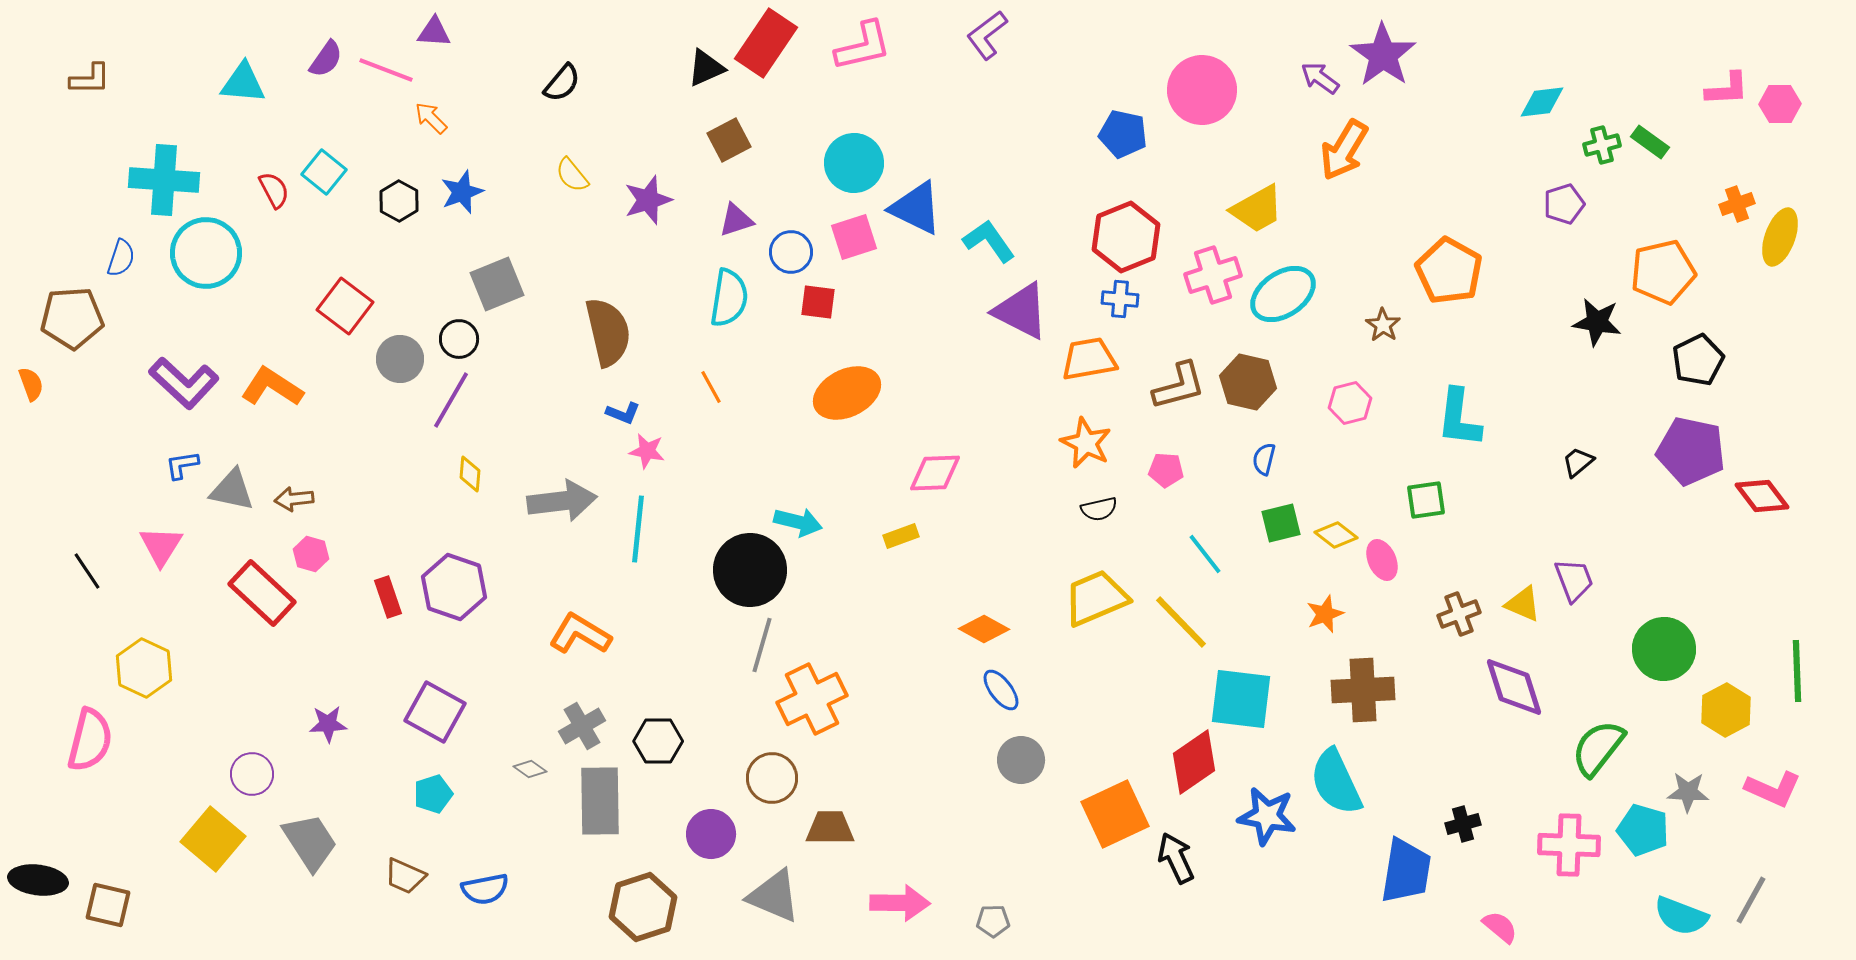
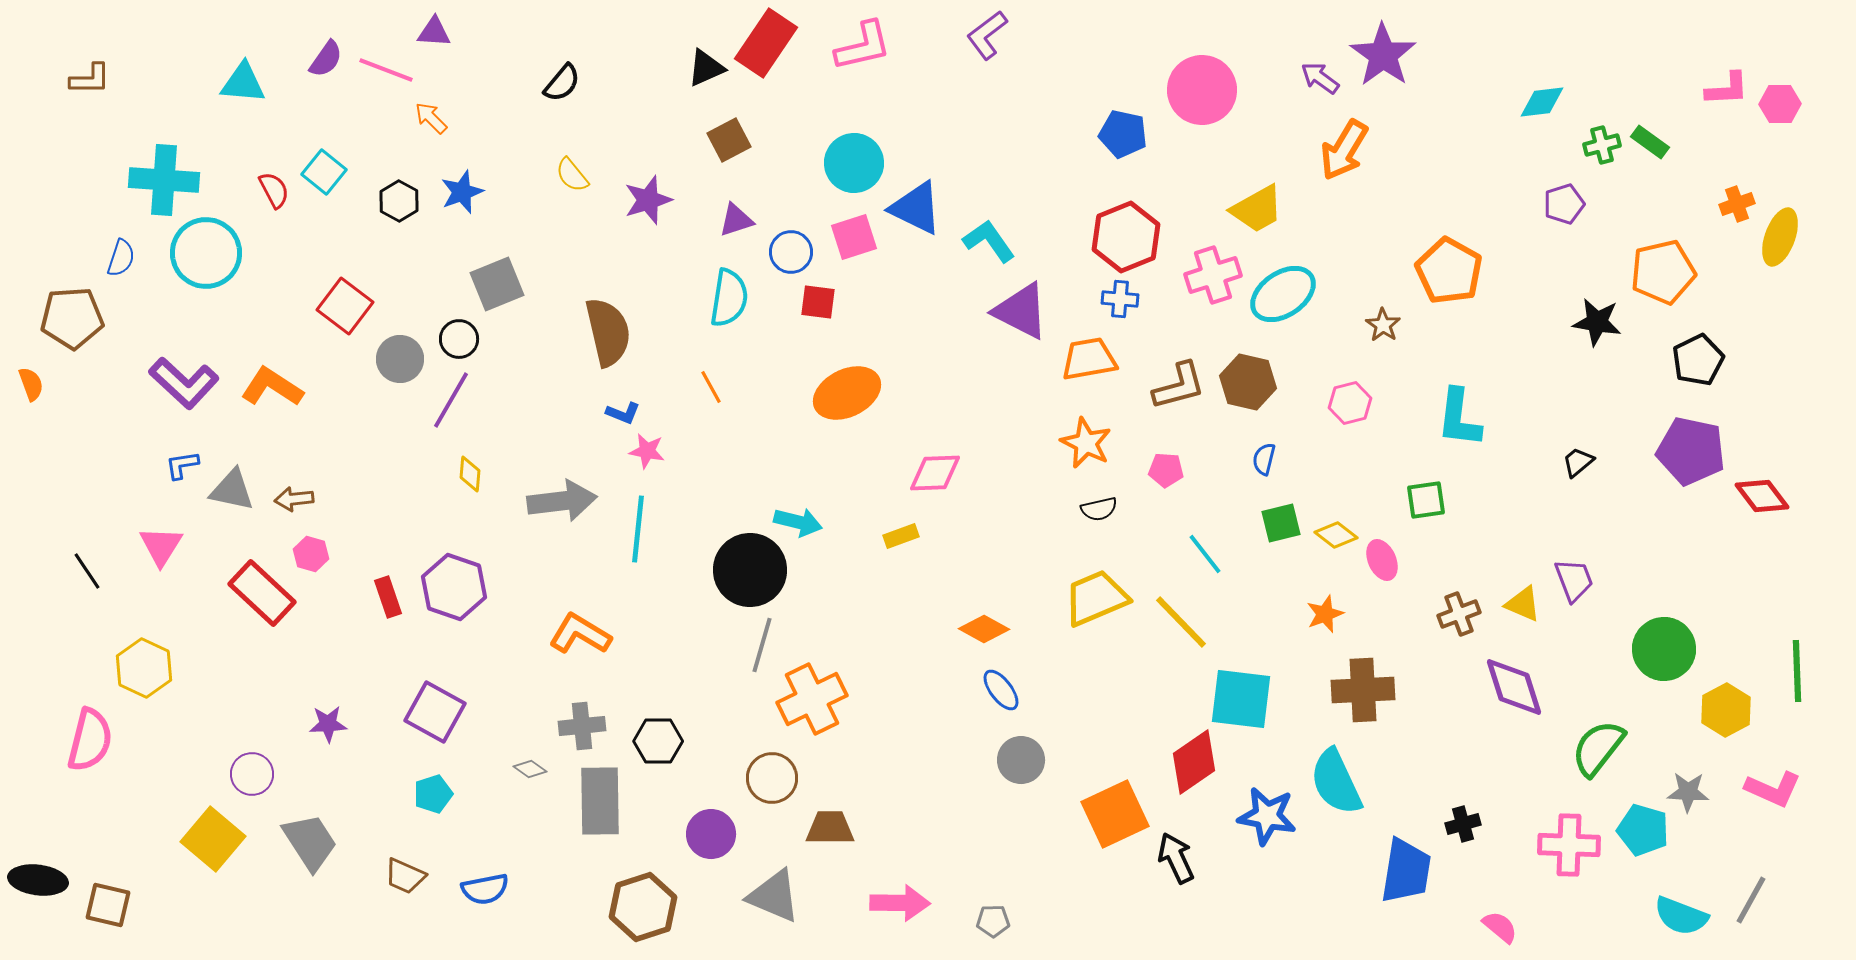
gray cross at (582, 726): rotated 24 degrees clockwise
